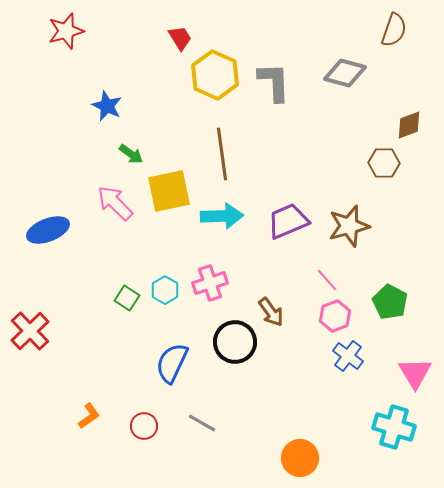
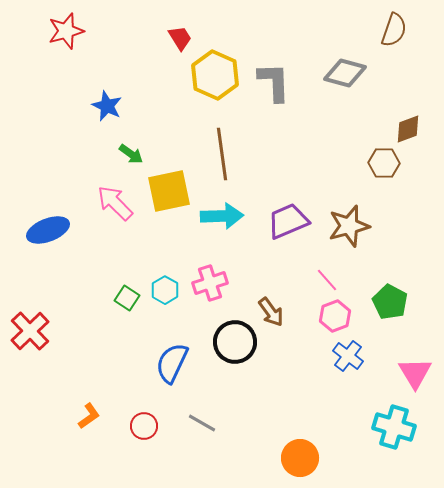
brown diamond: moved 1 px left, 4 px down
